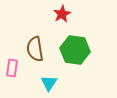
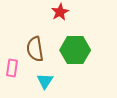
red star: moved 2 px left, 2 px up
green hexagon: rotated 8 degrees counterclockwise
cyan triangle: moved 4 px left, 2 px up
